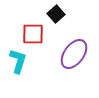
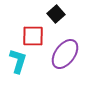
red square: moved 2 px down
purple ellipse: moved 9 px left
